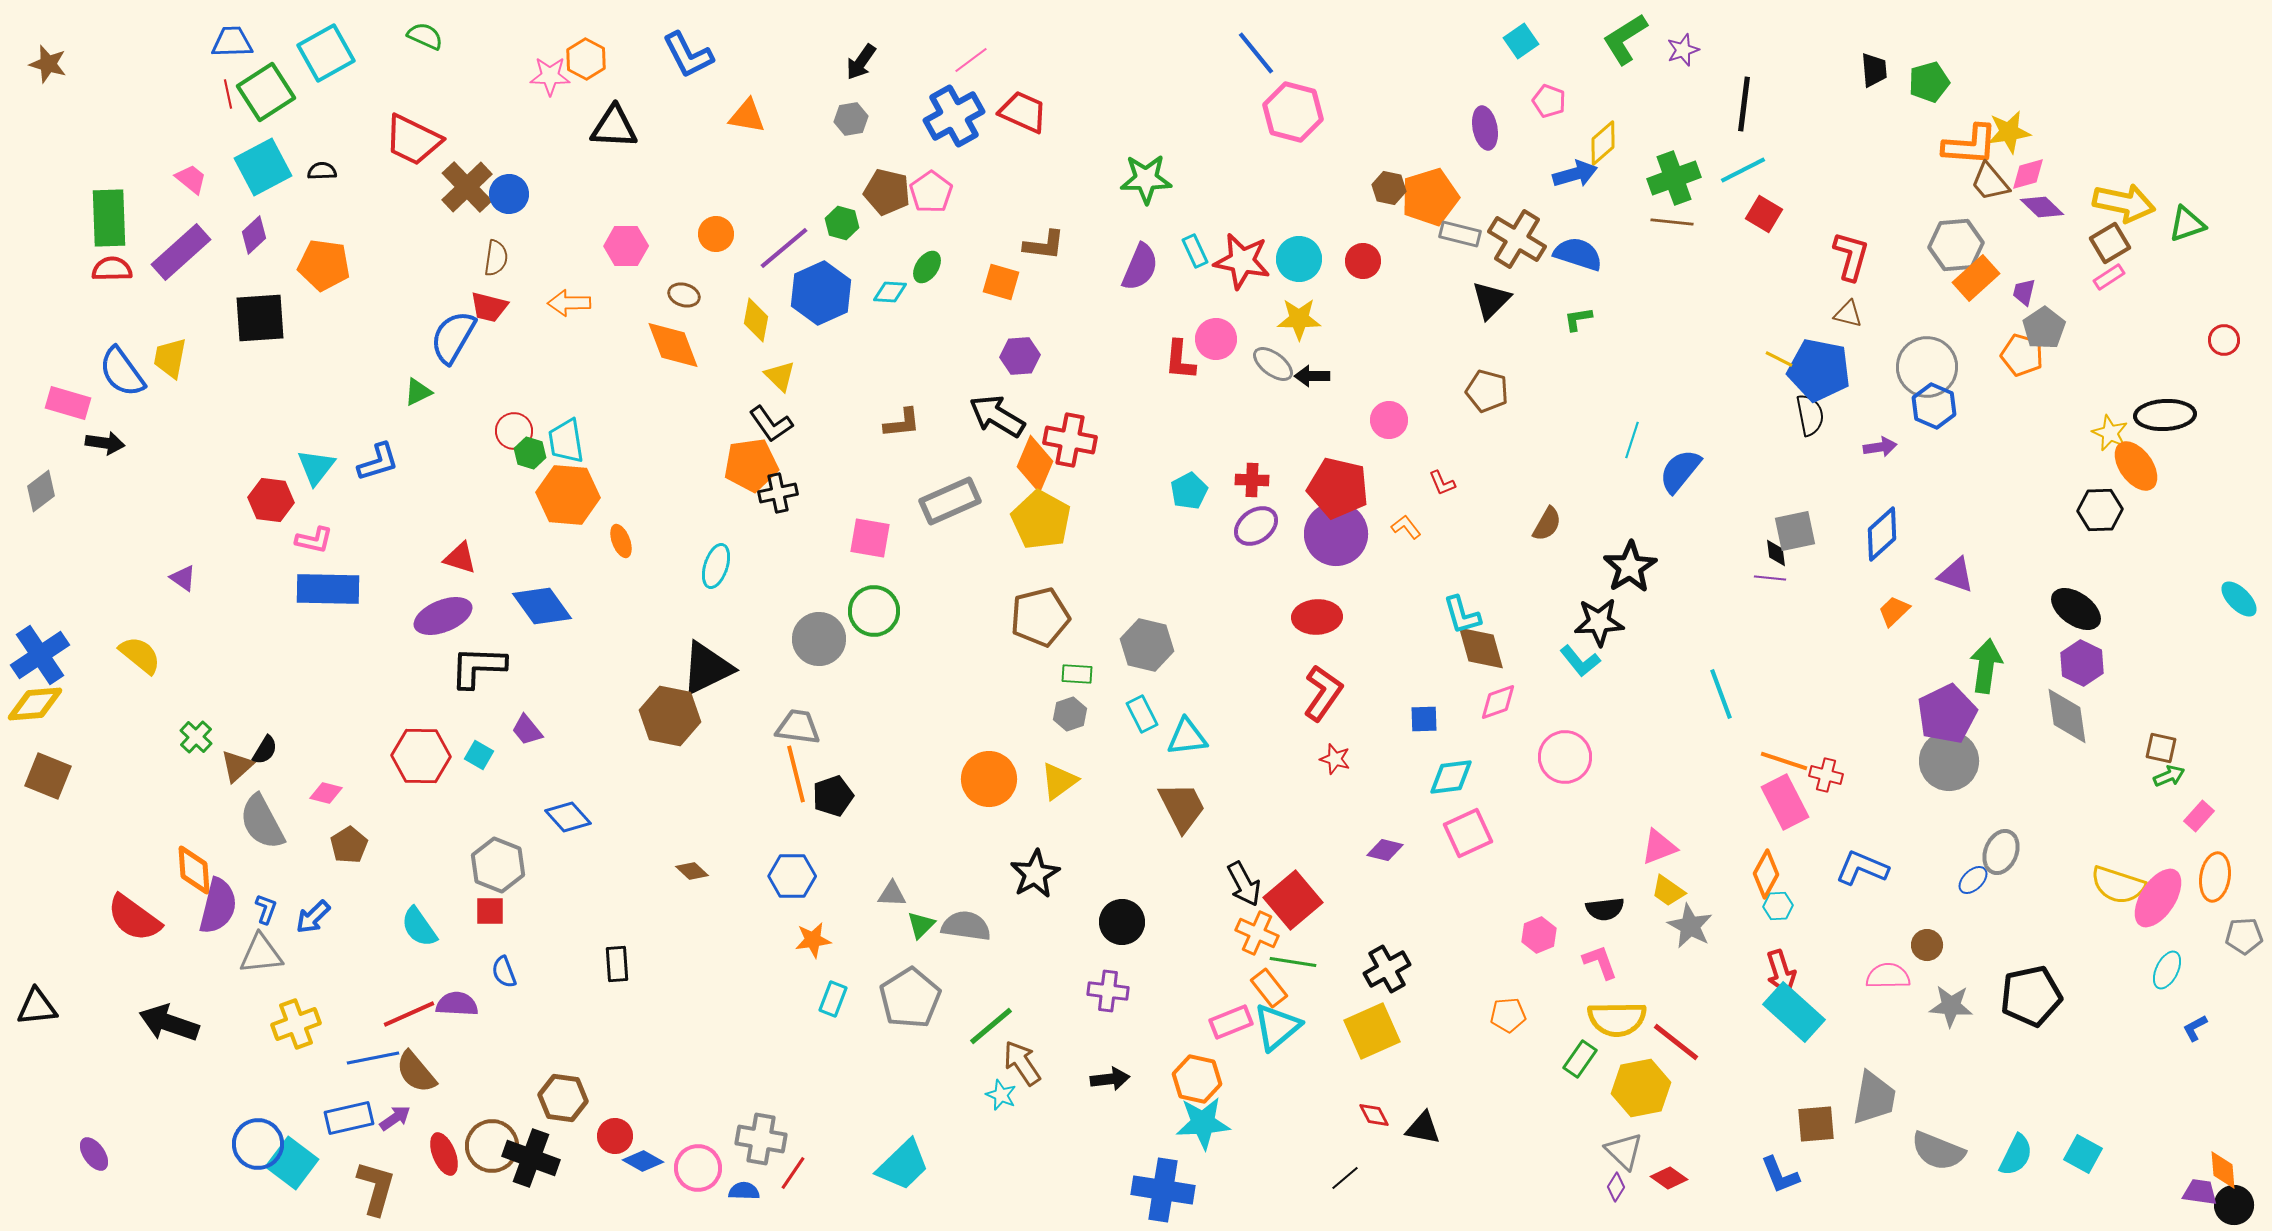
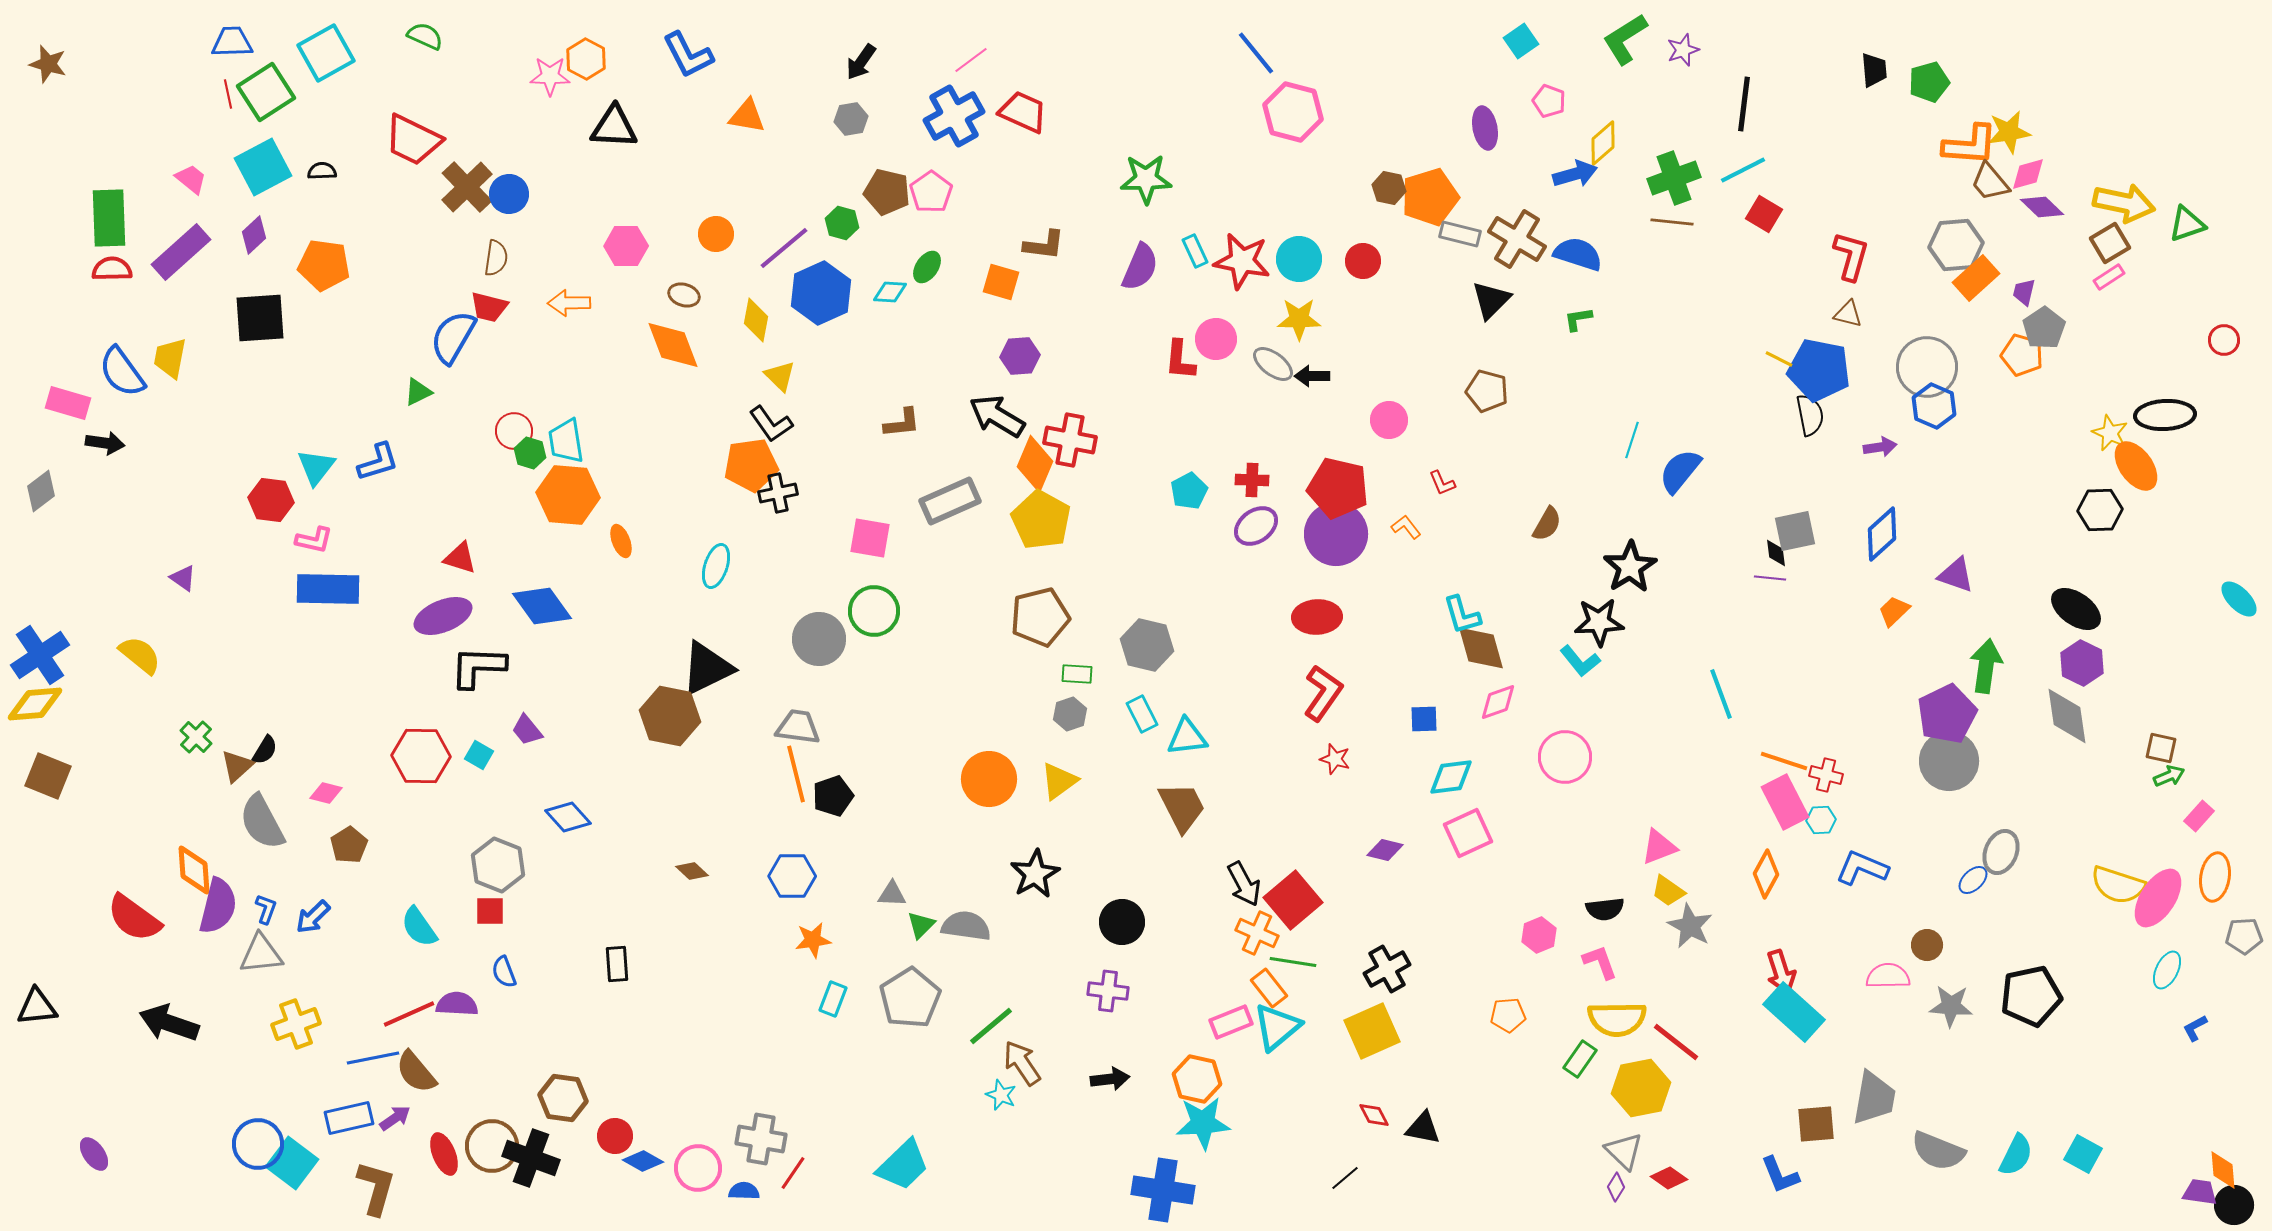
cyan hexagon at (1778, 906): moved 43 px right, 86 px up
